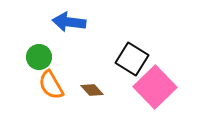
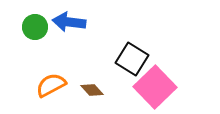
green circle: moved 4 px left, 30 px up
orange semicircle: rotated 92 degrees clockwise
